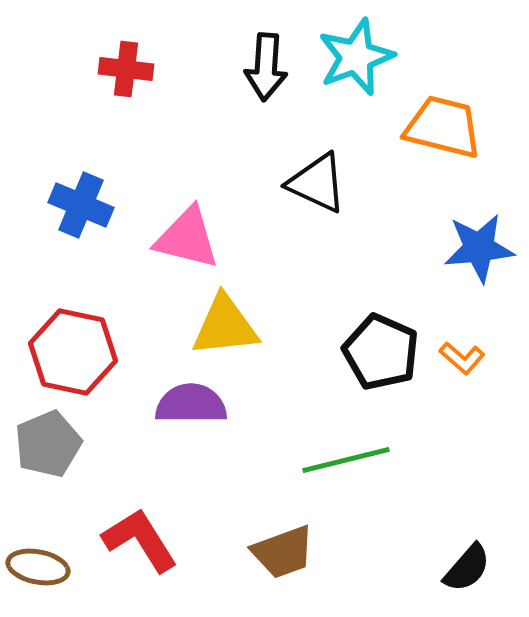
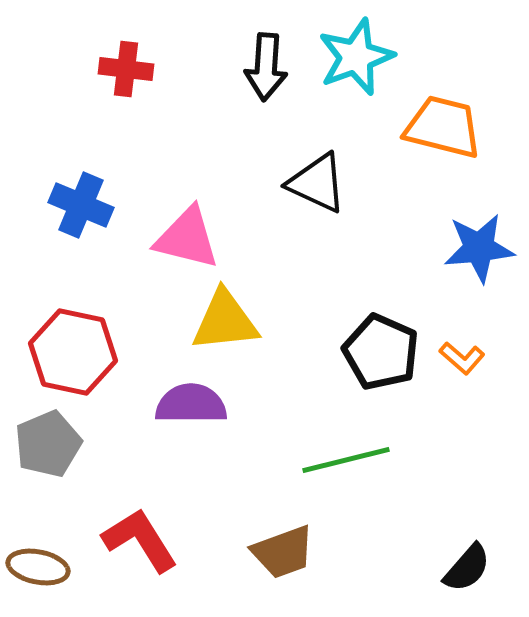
yellow triangle: moved 5 px up
